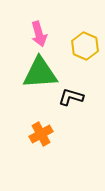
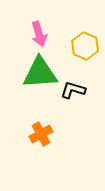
black L-shape: moved 2 px right, 7 px up
